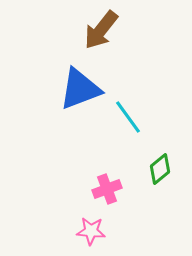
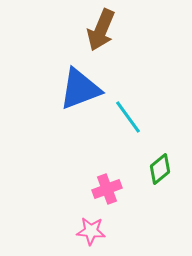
brown arrow: rotated 15 degrees counterclockwise
